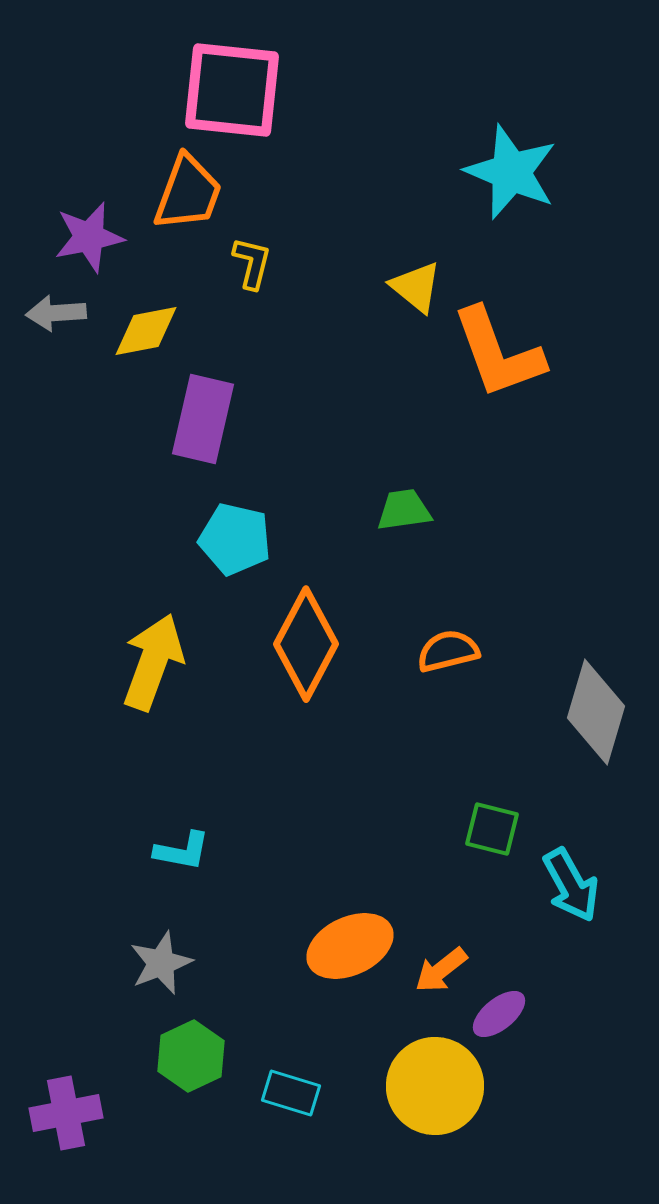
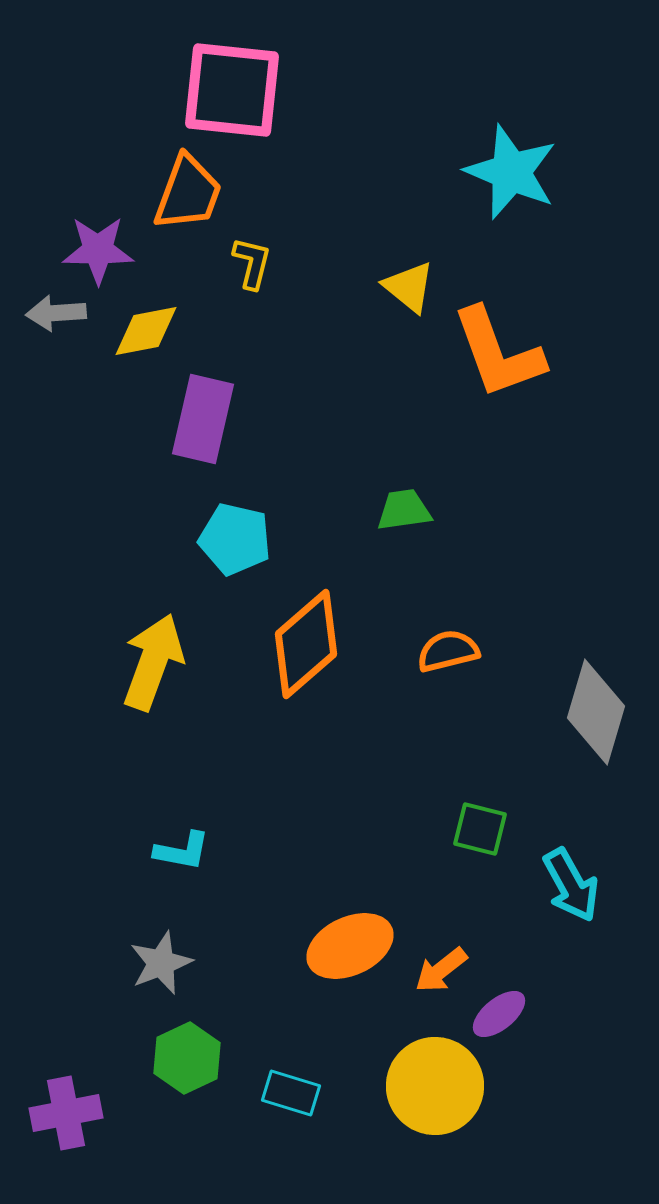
purple star: moved 9 px right, 13 px down; rotated 12 degrees clockwise
yellow triangle: moved 7 px left
orange diamond: rotated 21 degrees clockwise
green square: moved 12 px left
green hexagon: moved 4 px left, 2 px down
